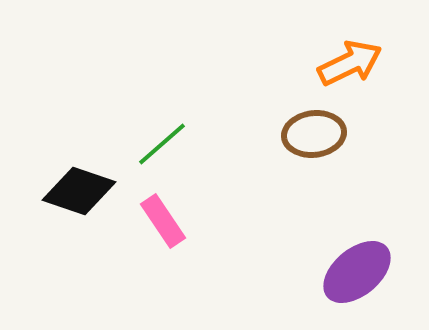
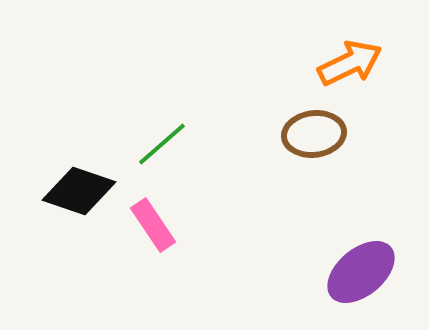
pink rectangle: moved 10 px left, 4 px down
purple ellipse: moved 4 px right
